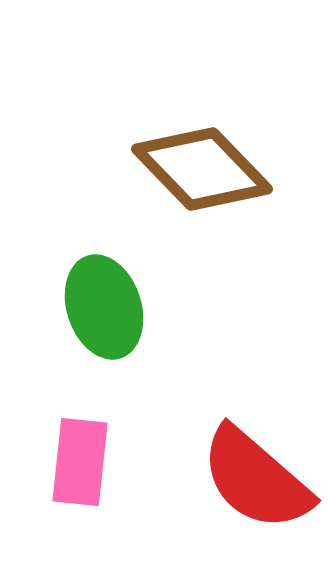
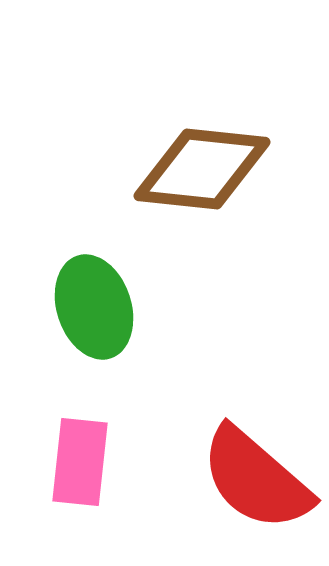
brown diamond: rotated 40 degrees counterclockwise
green ellipse: moved 10 px left
